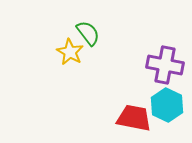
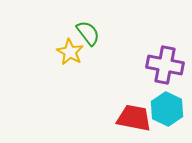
cyan hexagon: moved 4 px down
